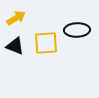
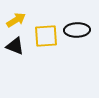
yellow arrow: moved 2 px down
yellow square: moved 7 px up
